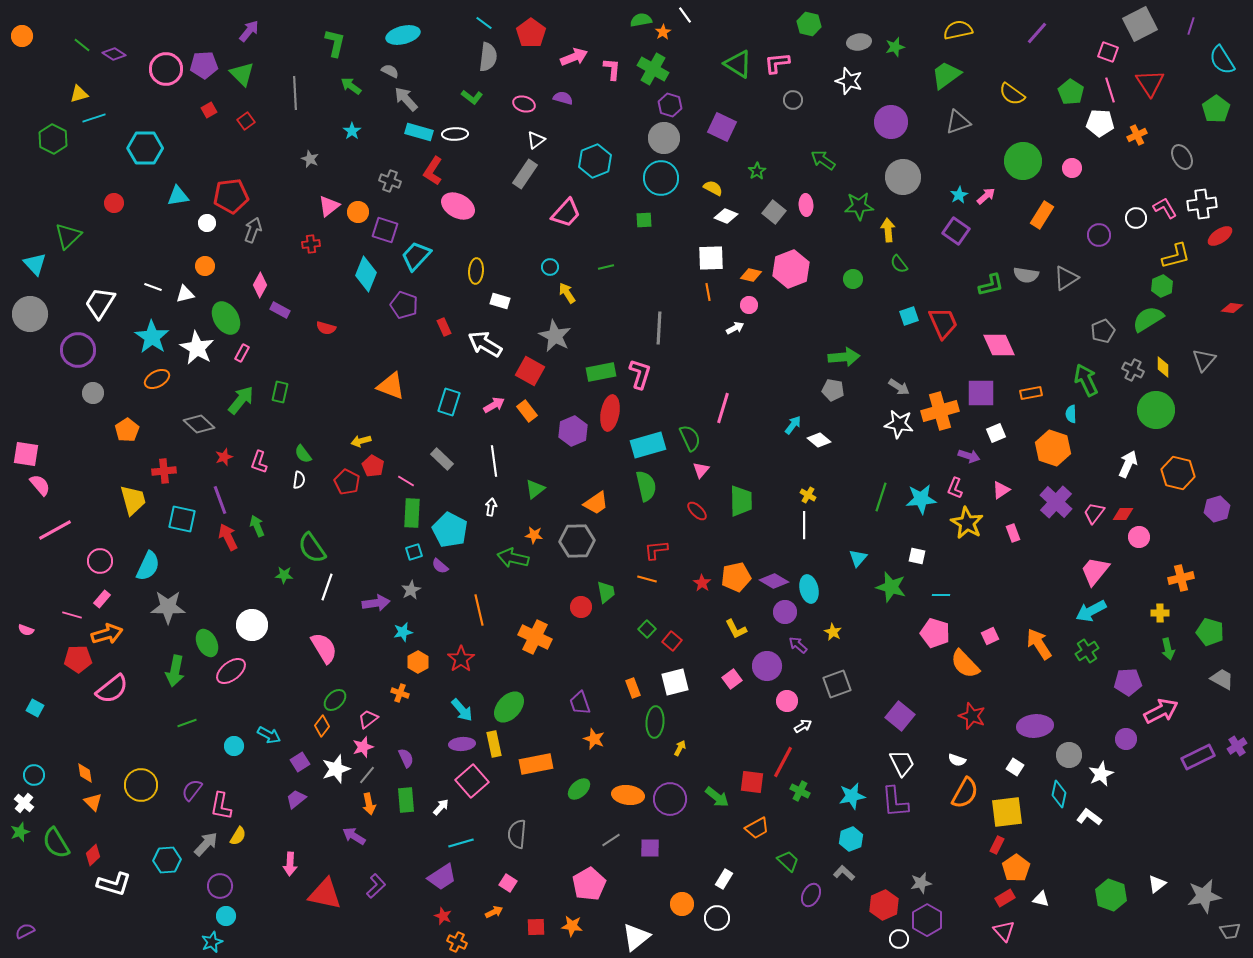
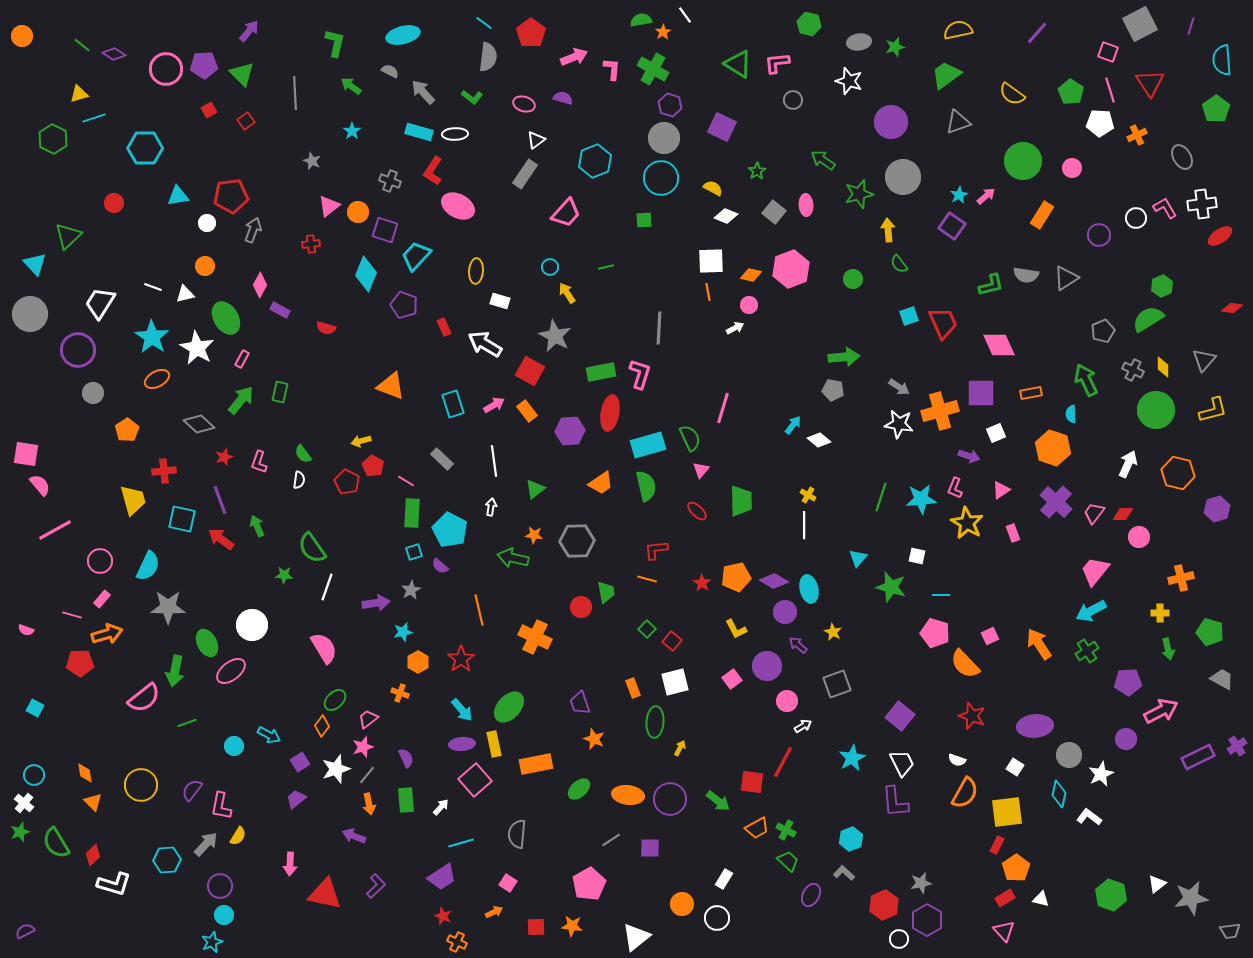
cyan semicircle at (1222, 60): rotated 28 degrees clockwise
gray arrow at (406, 99): moved 17 px right, 7 px up
gray star at (310, 159): moved 2 px right, 2 px down
green star at (859, 206): moved 12 px up; rotated 12 degrees counterclockwise
purple square at (956, 231): moved 4 px left, 5 px up
yellow L-shape at (1176, 256): moved 37 px right, 154 px down
white square at (711, 258): moved 3 px down
pink rectangle at (242, 353): moved 6 px down
cyan rectangle at (449, 402): moved 4 px right, 2 px down; rotated 36 degrees counterclockwise
purple hexagon at (573, 431): moved 3 px left; rotated 20 degrees clockwise
orange trapezoid at (596, 503): moved 5 px right, 20 px up
red arrow at (228, 537): moved 7 px left, 2 px down; rotated 28 degrees counterclockwise
red pentagon at (78, 659): moved 2 px right, 4 px down
pink semicircle at (112, 689): moved 32 px right, 9 px down
pink square at (472, 781): moved 3 px right, 1 px up
green cross at (800, 791): moved 14 px left, 39 px down
cyan star at (852, 796): moved 38 px up; rotated 16 degrees counterclockwise
green arrow at (717, 797): moved 1 px right, 4 px down
purple arrow at (354, 836): rotated 10 degrees counterclockwise
gray star at (1204, 896): moved 13 px left, 2 px down
cyan circle at (226, 916): moved 2 px left, 1 px up
